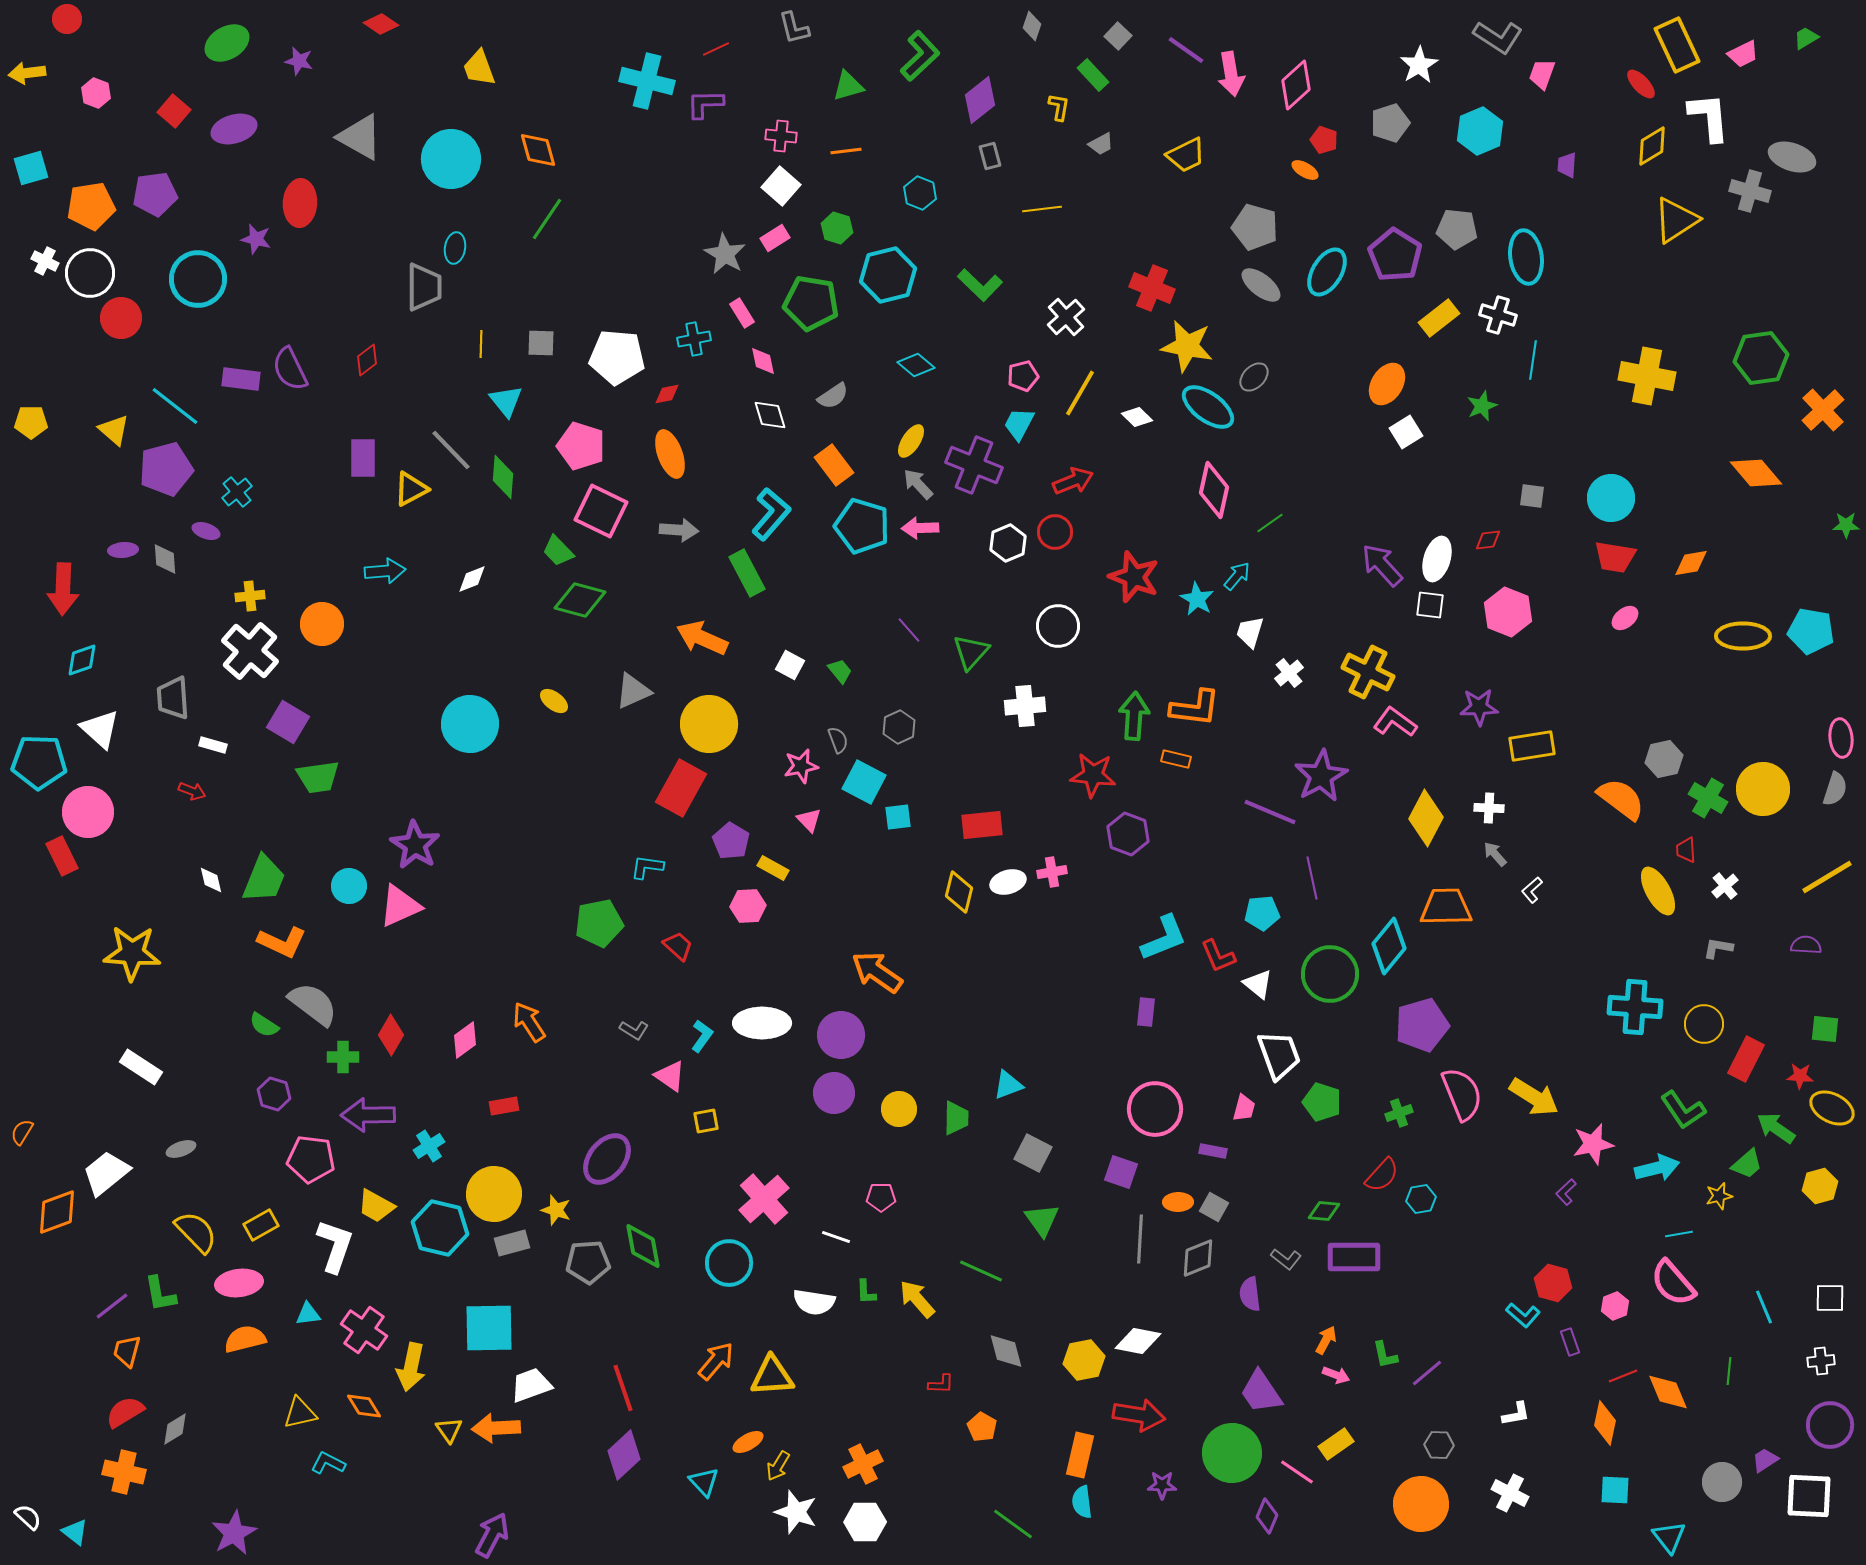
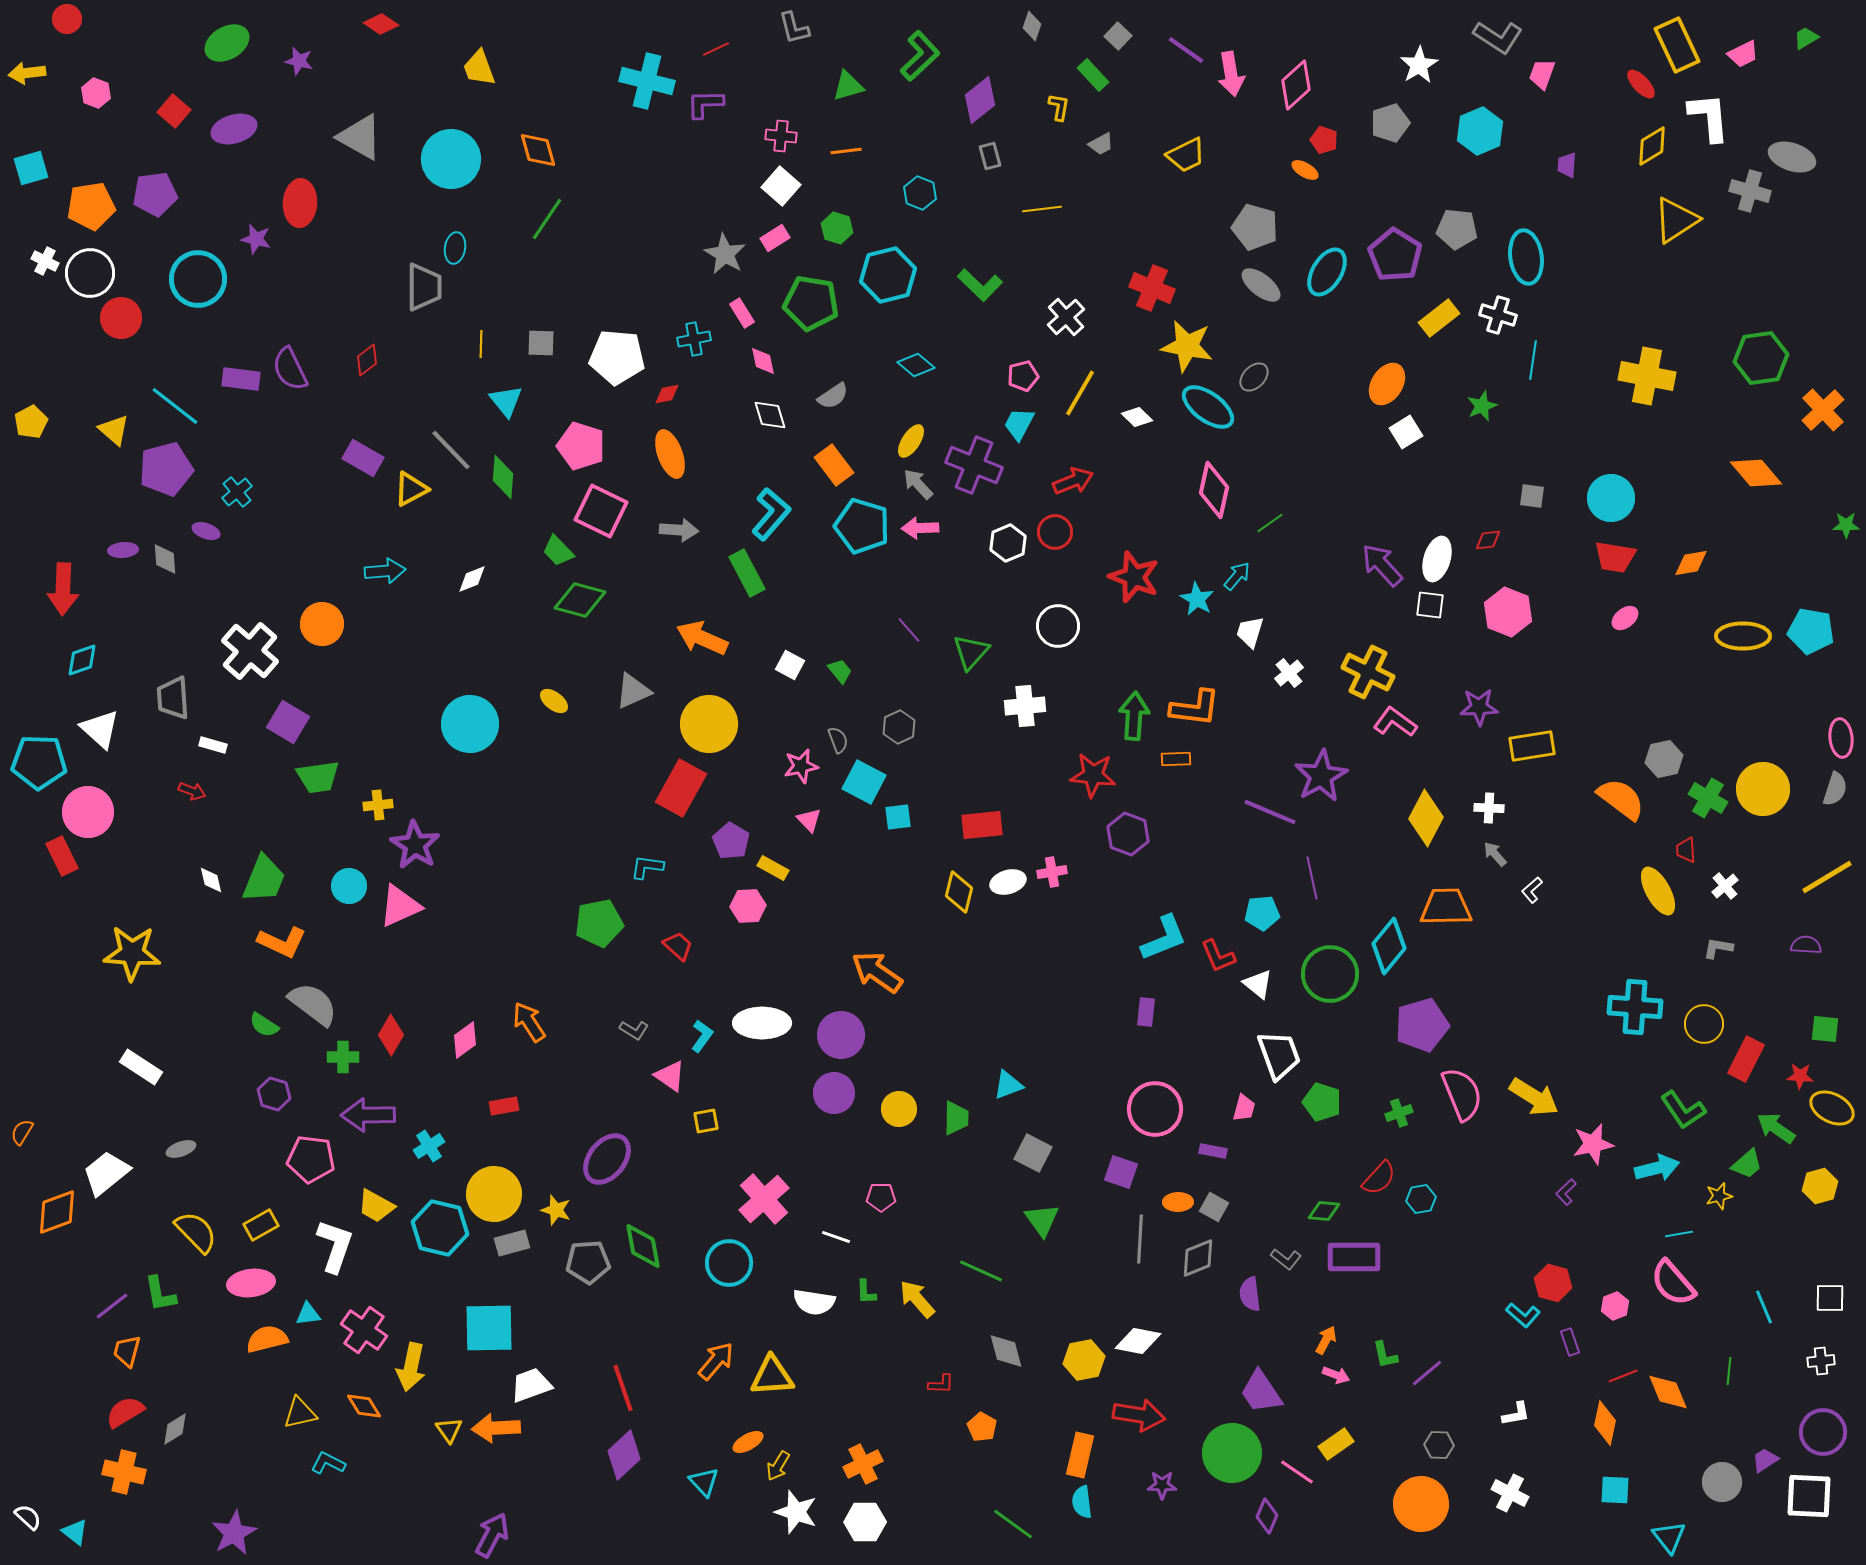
yellow pentagon at (31, 422): rotated 28 degrees counterclockwise
purple rectangle at (363, 458): rotated 60 degrees counterclockwise
yellow cross at (250, 596): moved 128 px right, 209 px down
orange rectangle at (1176, 759): rotated 16 degrees counterclockwise
red semicircle at (1382, 1175): moved 3 px left, 3 px down
pink ellipse at (239, 1283): moved 12 px right
orange semicircle at (245, 1339): moved 22 px right
purple circle at (1830, 1425): moved 7 px left, 7 px down
